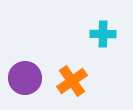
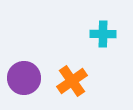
purple circle: moved 1 px left
